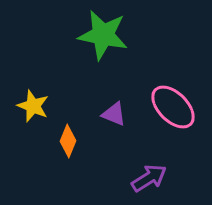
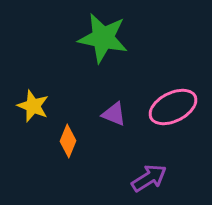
green star: moved 3 px down
pink ellipse: rotated 72 degrees counterclockwise
